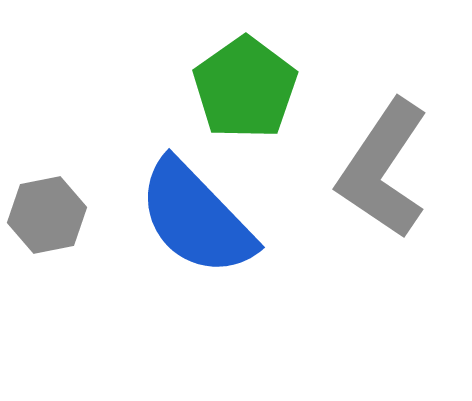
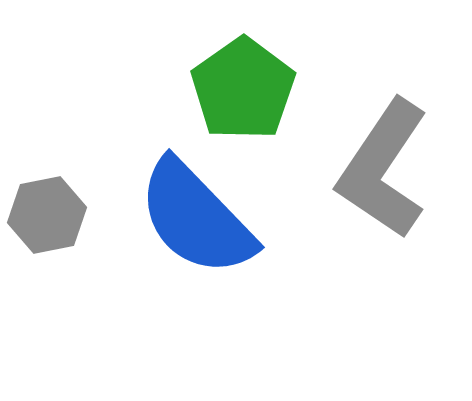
green pentagon: moved 2 px left, 1 px down
